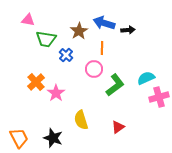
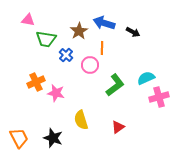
black arrow: moved 5 px right, 2 px down; rotated 32 degrees clockwise
pink circle: moved 4 px left, 4 px up
orange cross: rotated 18 degrees clockwise
pink star: rotated 24 degrees counterclockwise
